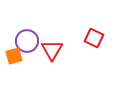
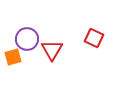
purple circle: moved 2 px up
orange square: moved 1 px left, 1 px down
